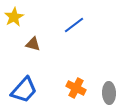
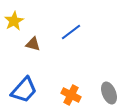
yellow star: moved 4 px down
blue line: moved 3 px left, 7 px down
orange cross: moved 5 px left, 7 px down
gray ellipse: rotated 20 degrees counterclockwise
